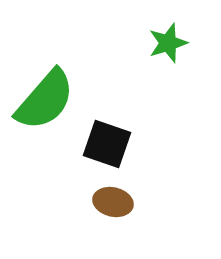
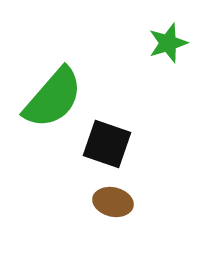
green semicircle: moved 8 px right, 2 px up
